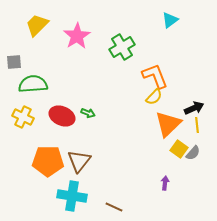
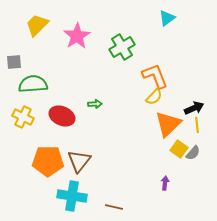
cyan triangle: moved 3 px left, 2 px up
green arrow: moved 7 px right, 9 px up; rotated 24 degrees counterclockwise
brown line: rotated 12 degrees counterclockwise
